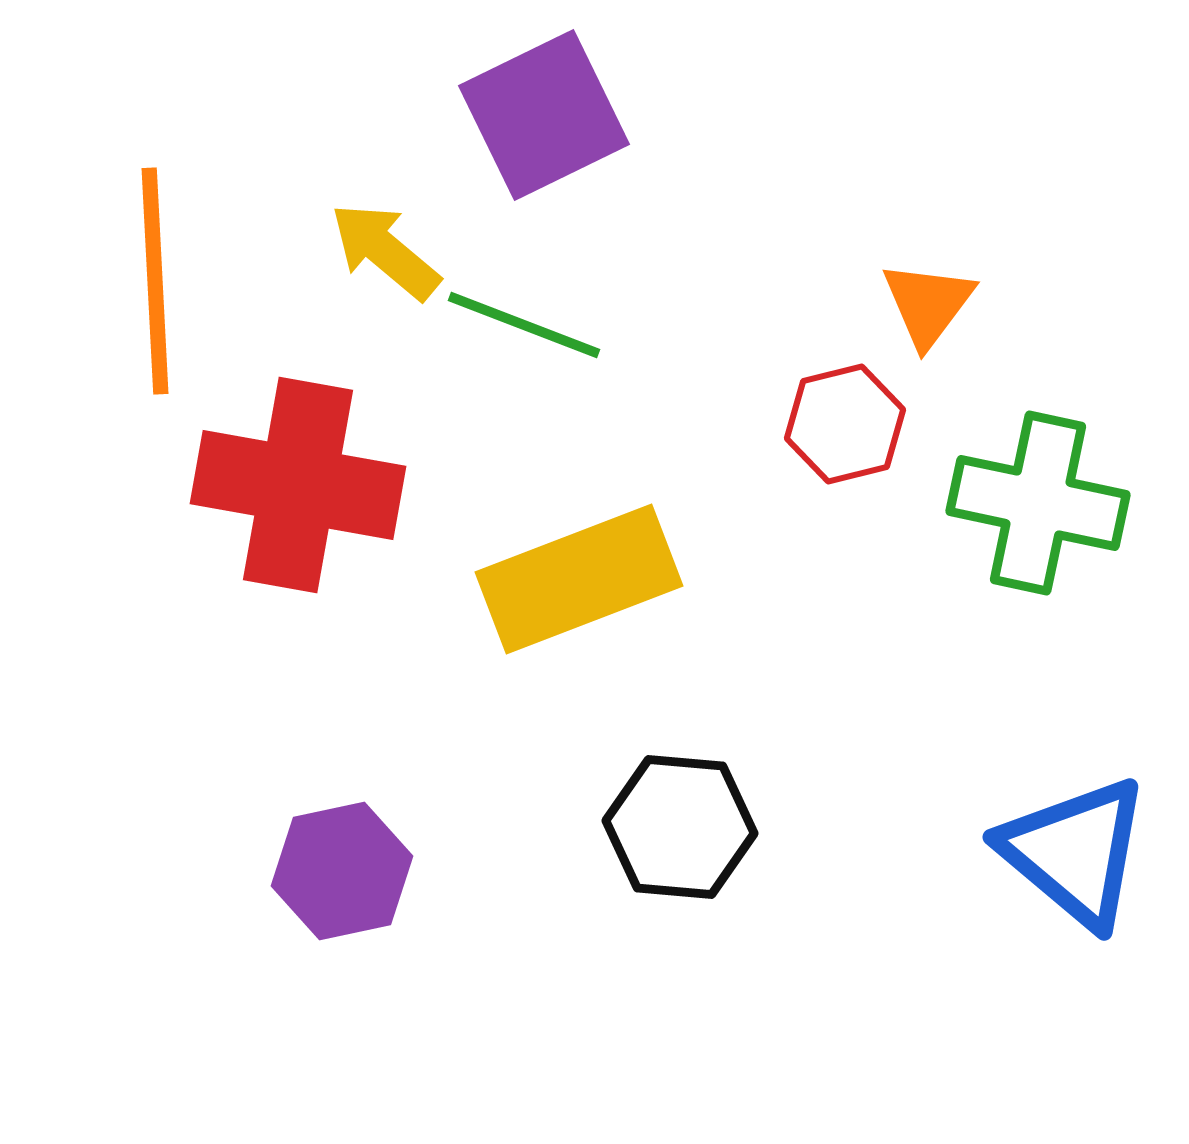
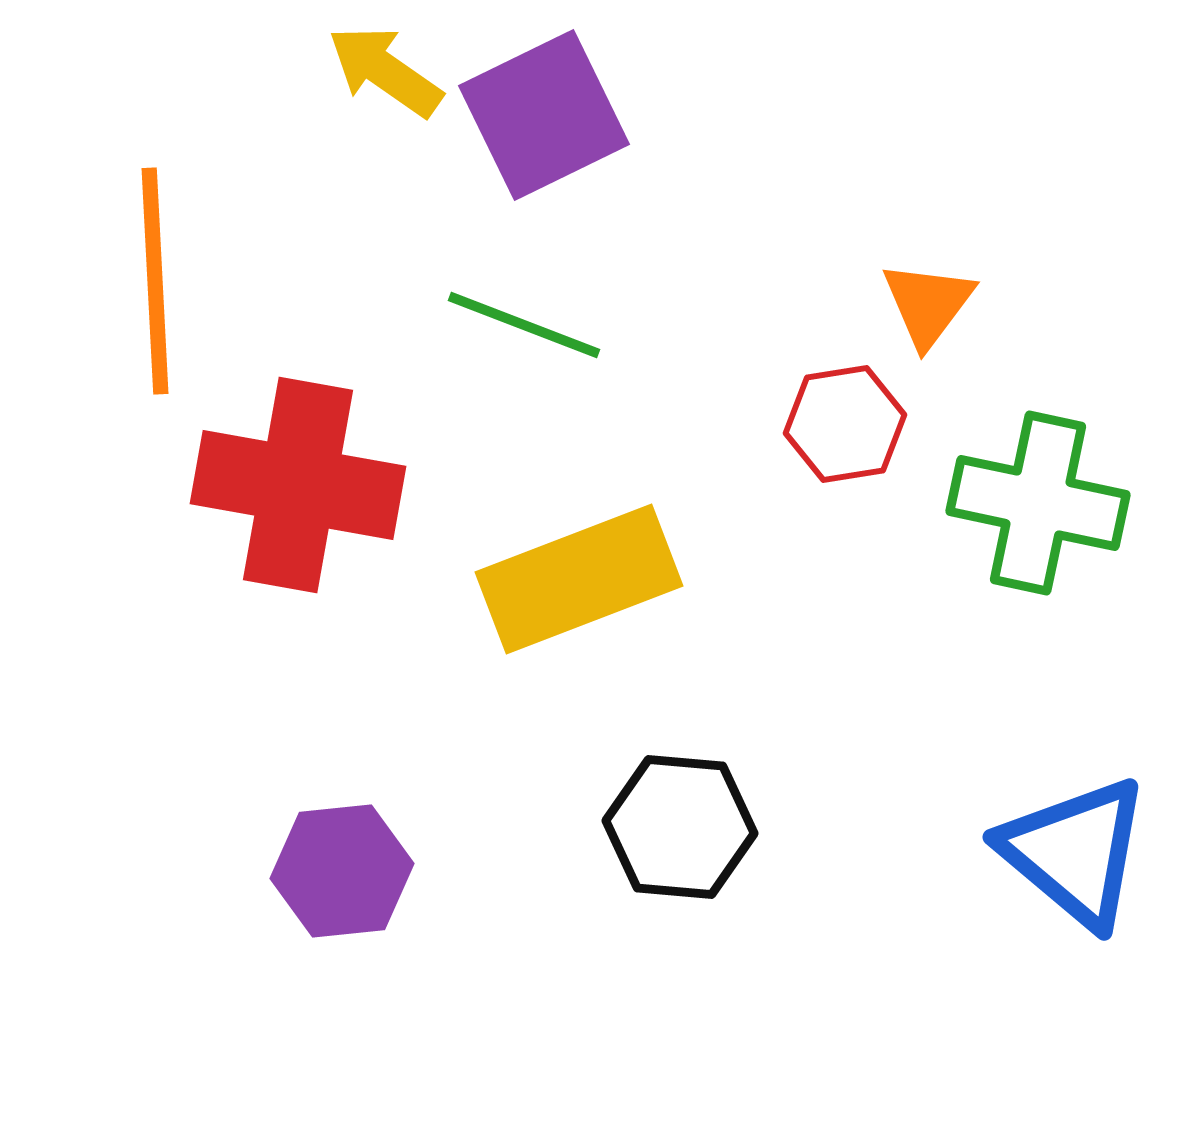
yellow arrow: moved 180 px up; rotated 5 degrees counterclockwise
red hexagon: rotated 5 degrees clockwise
purple hexagon: rotated 6 degrees clockwise
